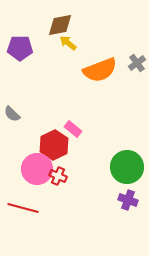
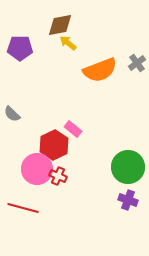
green circle: moved 1 px right
